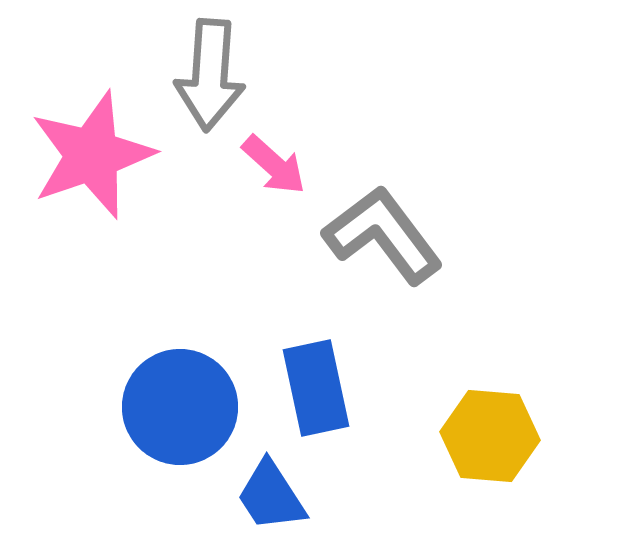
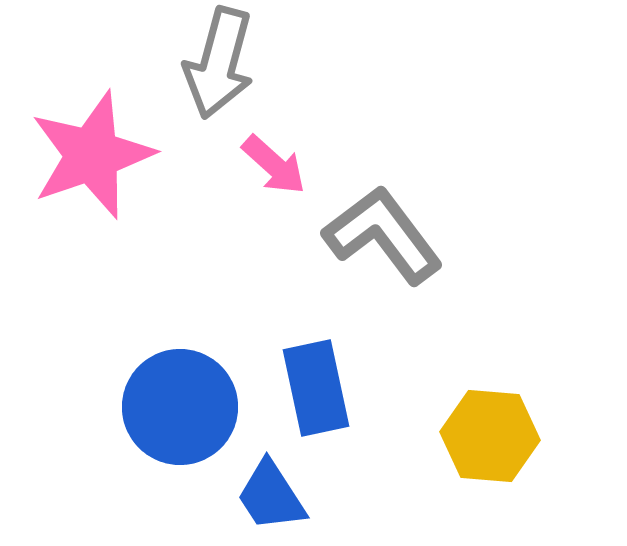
gray arrow: moved 9 px right, 12 px up; rotated 11 degrees clockwise
